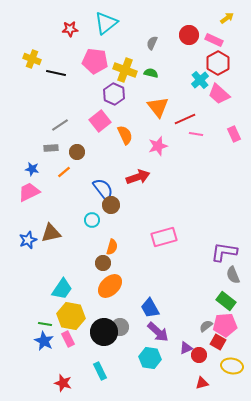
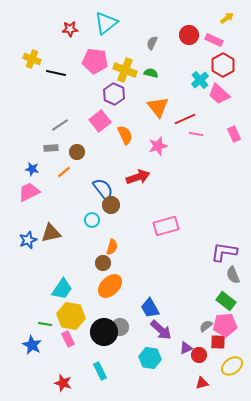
red hexagon at (218, 63): moved 5 px right, 2 px down
pink rectangle at (164, 237): moved 2 px right, 11 px up
purple arrow at (158, 332): moved 3 px right, 2 px up
blue star at (44, 341): moved 12 px left, 4 px down
red square at (218, 342): rotated 28 degrees counterclockwise
yellow ellipse at (232, 366): rotated 45 degrees counterclockwise
